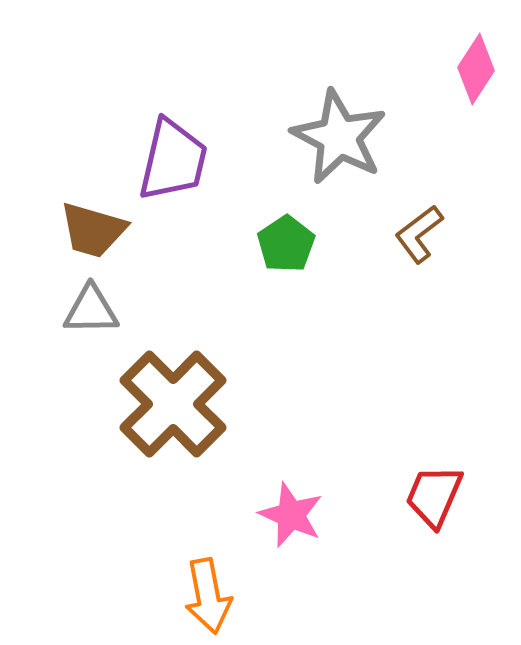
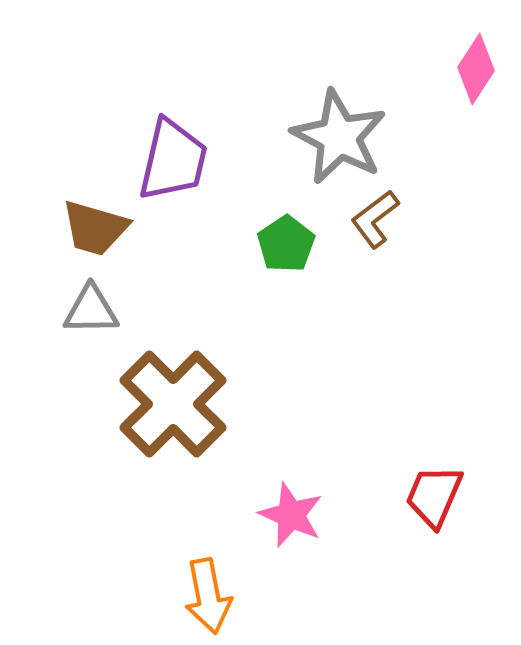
brown trapezoid: moved 2 px right, 2 px up
brown L-shape: moved 44 px left, 15 px up
